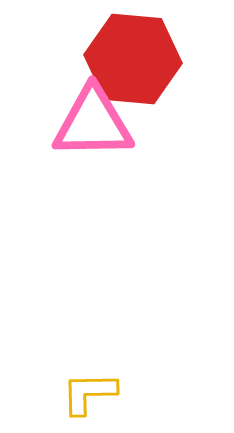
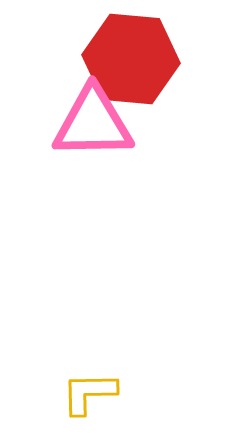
red hexagon: moved 2 px left
